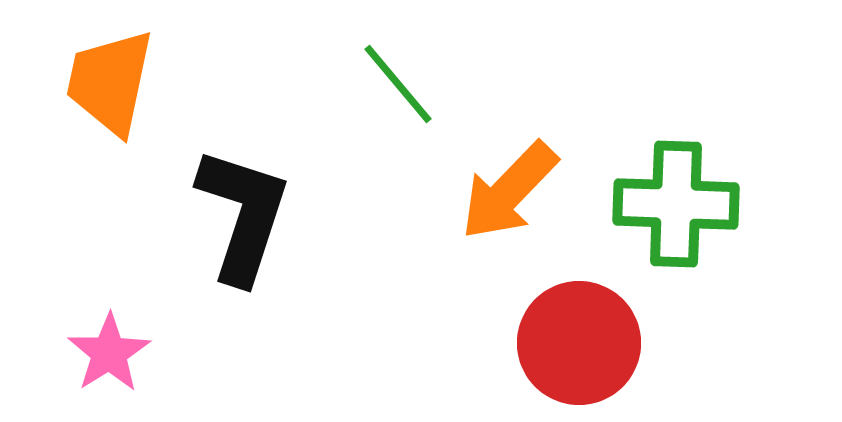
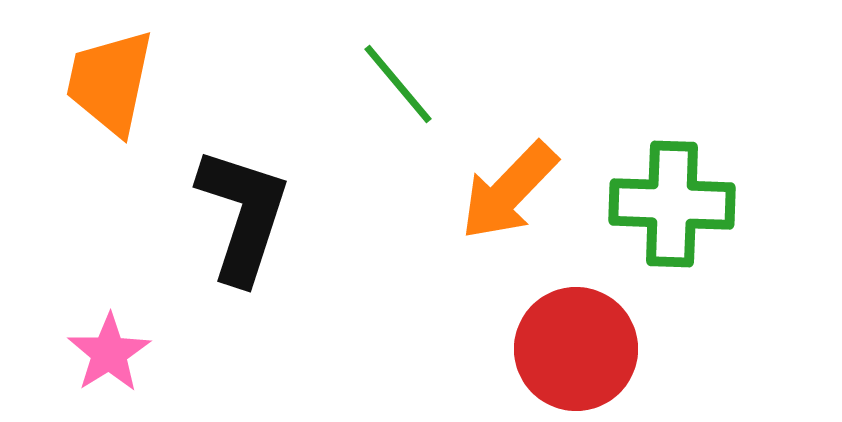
green cross: moved 4 px left
red circle: moved 3 px left, 6 px down
